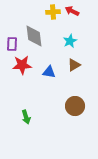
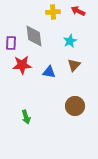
red arrow: moved 6 px right
purple rectangle: moved 1 px left, 1 px up
brown triangle: rotated 16 degrees counterclockwise
